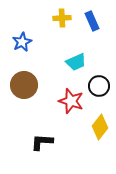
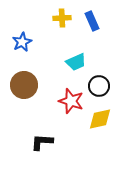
yellow diamond: moved 8 px up; rotated 40 degrees clockwise
